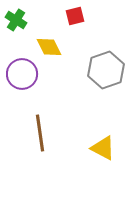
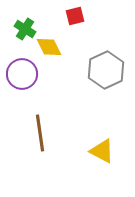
green cross: moved 9 px right, 9 px down
gray hexagon: rotated 6 degrees counterclockwise
yellow triangle: moved 1 px left, 3 px down
